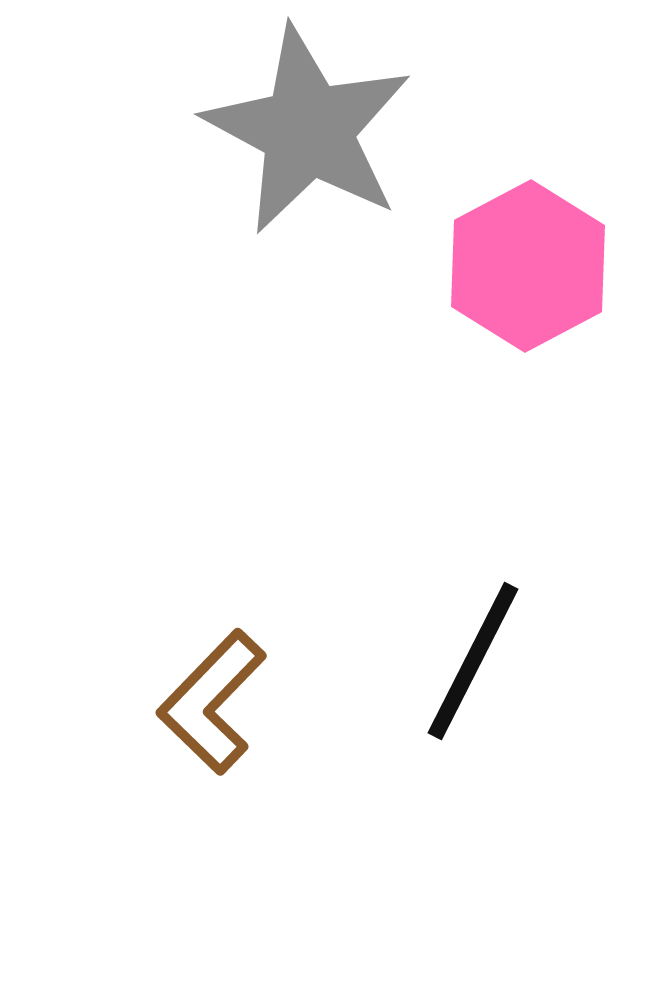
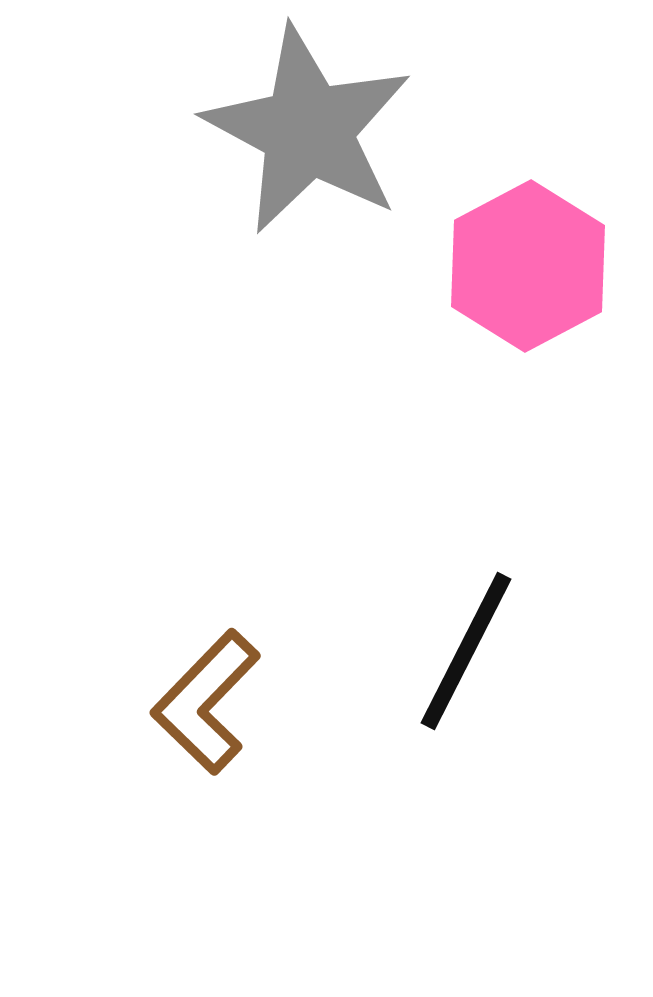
black line: moved 7 px left, 10 px up
brown L-shape: moved 6 px left
